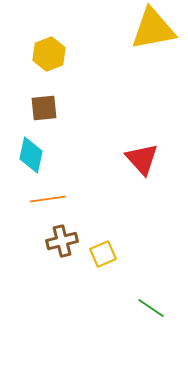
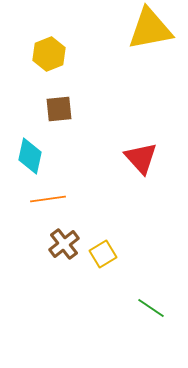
yellow triangle: moved 3 px left
brown square: moved 15 px right, 1 px down
cyan diamond: moved 1 px left, 1 px down
red triangle: moved 1 px left, 1 px up
brown cross: moved 2 px right, 3 px down; rotated 24 degrees counterclockwise
yellow square: rotated 8 degrees counterclockwise
